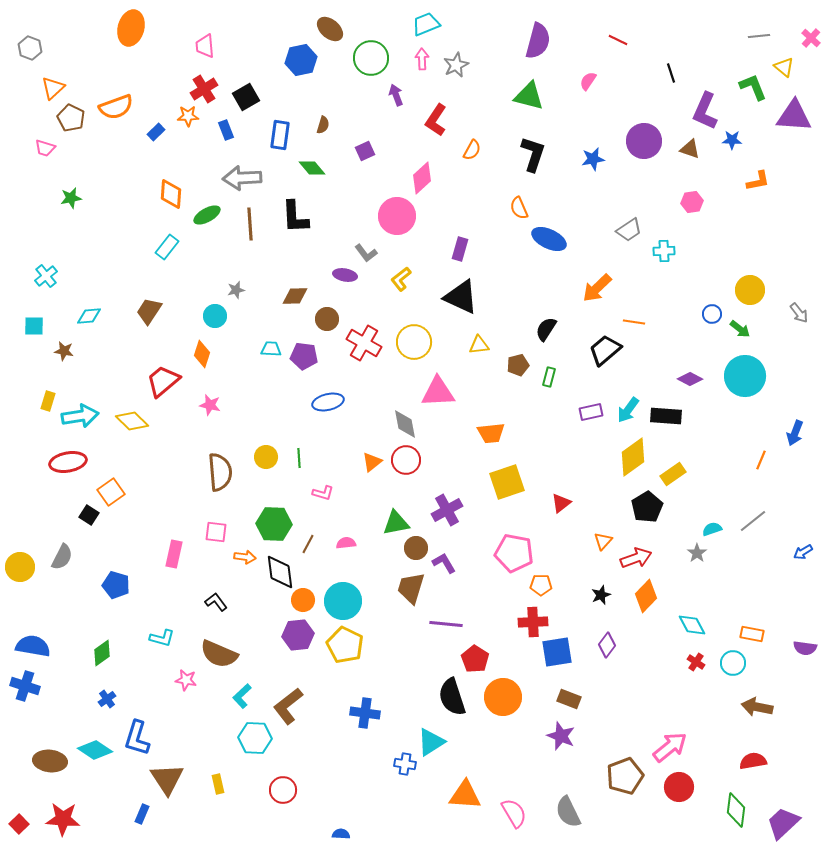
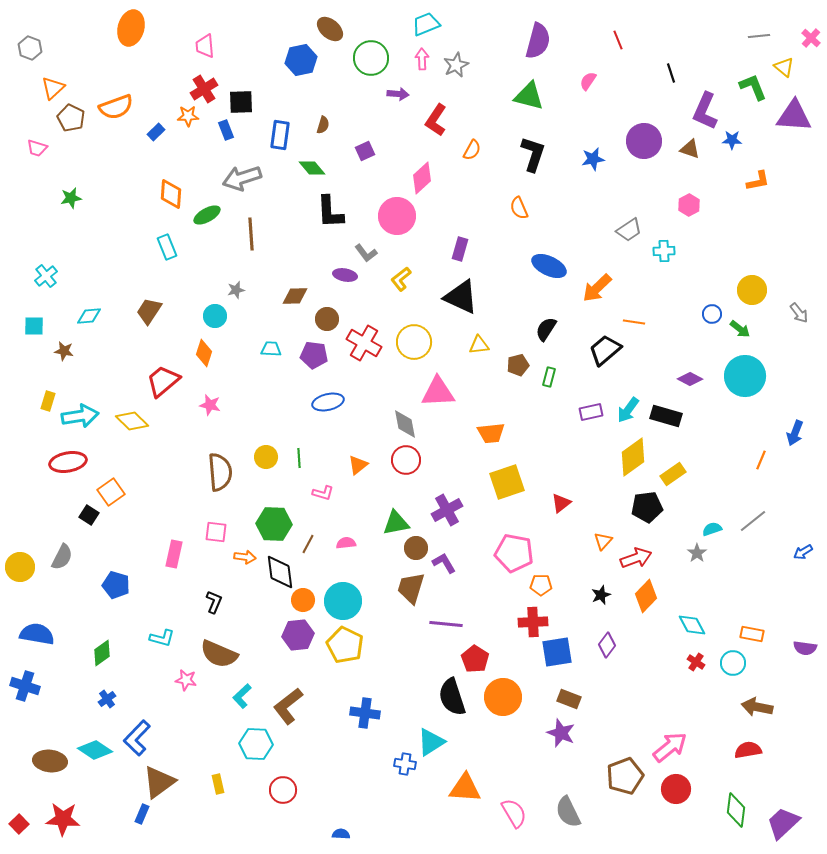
red line at (618, 40): rotated 42 degrees clockwise
purple arrow at (396, 95): moved 2 px right, 1 px up; rotated 115 degrees clockwise
black square at (246, 97): moved 5 px left, 5 px down; rotated 28 degrees clockwise
pink trapezoid at (45, 148): moved 8 px left
gray arrow at (242, 178): rotated 15 degrees counterclockwise
pink hexagon at (692, 202): moved 3 px left, 3 px down; rotated 20 degrees counterclockwise
black L-shape at (295, 217): moved 35 px right, 5 px up
brown line at (250, 224): moved 1 px right, 10 px down
blue ellipse at (549, 239): moved 27 px down
cyan rectangle at (167, 247): rotated 60 degrees counterclockwise
yellow circle at (750, 290): moved 2 px right
orange diamond at (202, 354): moved 2 px right, 1 px up
purple pentagon at (304, 356): moved 10 px right, 1 px up
black rectangle at (666, 416): rotated 12 degrees clockwise
orange triangle at (372, 462): moved 14 px left, 3 px down
black pentagon at (647, 507): rotated 24 degrees clockwise
black L-shape at (216, 602): moved 2 px left; rotated 60 degrees clockwise
blue semicircle at (33, 646): moved 4 px right, 12 px up
purple star at (561, 736): moved 3 px up
blue L-shape at (137, 738): rotated 27 degrees clockwise
cyan hexagon at (255, 738): moved 1 px right, 6 px down
red semicircle at (753, 761): moved 5 px left, 11 px up
brown triangle at (167, 779): moved 8 px left, 3 px down; rotated 27 degrees clockwise
red circle at (679, 787): moved 3 px left, 2 px down
orange triangle at (465, 795): moved 7 px up
